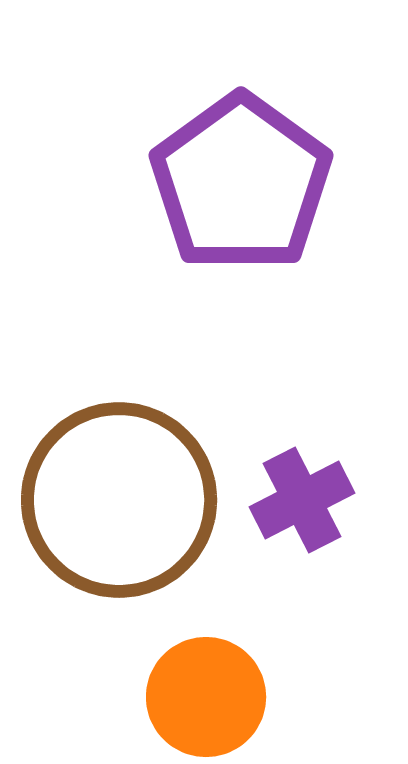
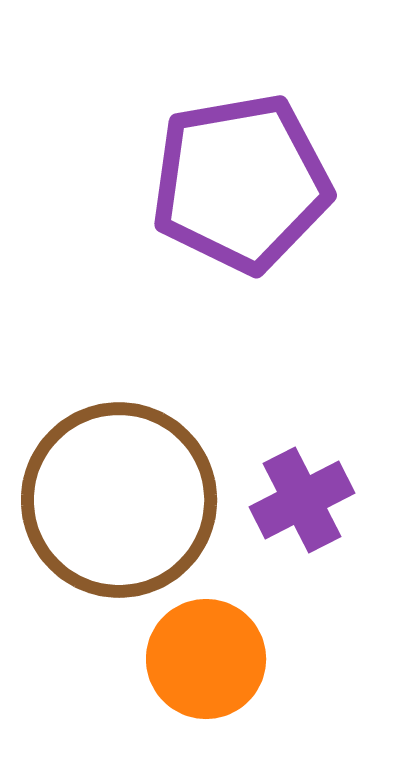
purple pentagon: rotated 26 degrees clockwise
orange circle: moved 38 px up
